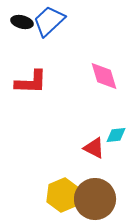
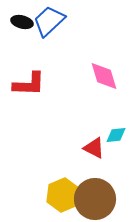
red L-shape: moved 2 px left, 2 px down
